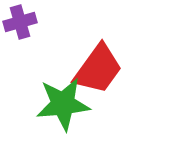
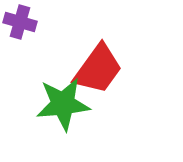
purple cross: rotated 32 degrees clockwise
